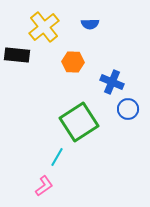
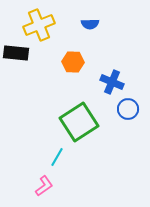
yellow cross: moved 5 px left, 2 px up; rotated 16 degrees clockwise
black rectangle: moved 1 px left, 2 px up
